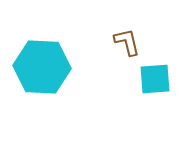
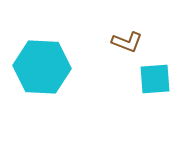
brown L-shape: rotated 124 degrees clockwise
